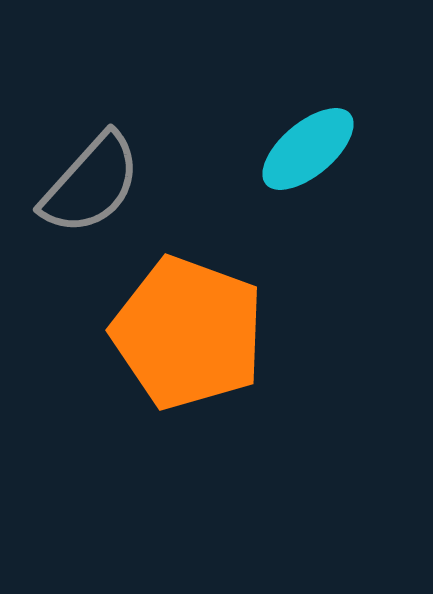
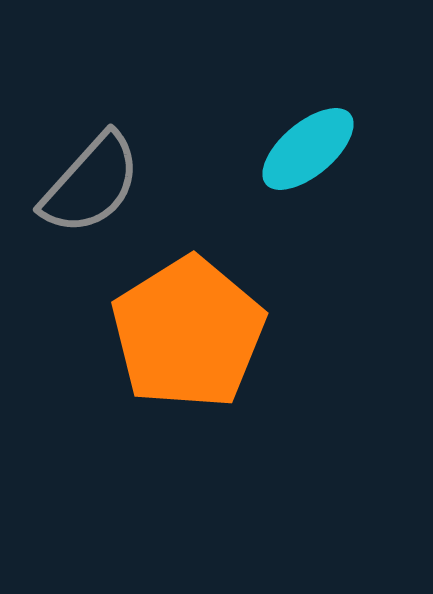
orange pentagon: rotated 20 degrees clockwise
